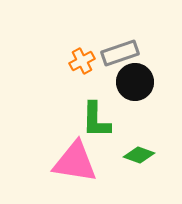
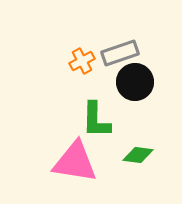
green diamond: moved 1 px left; rotated 12 degrees counterclockwise
